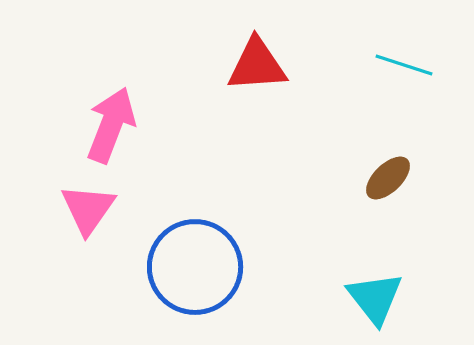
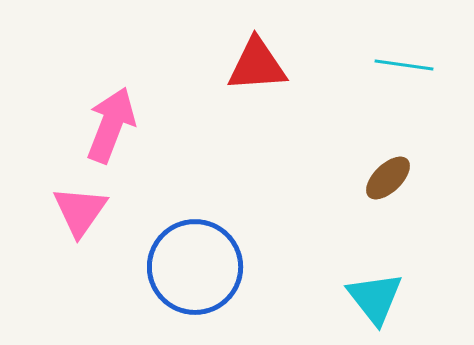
cyan line: rotated 10 degrees counterclockwise
pink triangle: moved 8 px left, 2 px down
